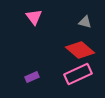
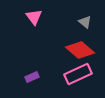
gray triangle: rotated 24 degrees clockwise
